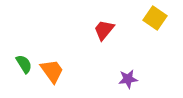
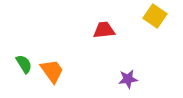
yellow square: moved 2 px up
red trapezoid: rotated 45 degrees clockwise
